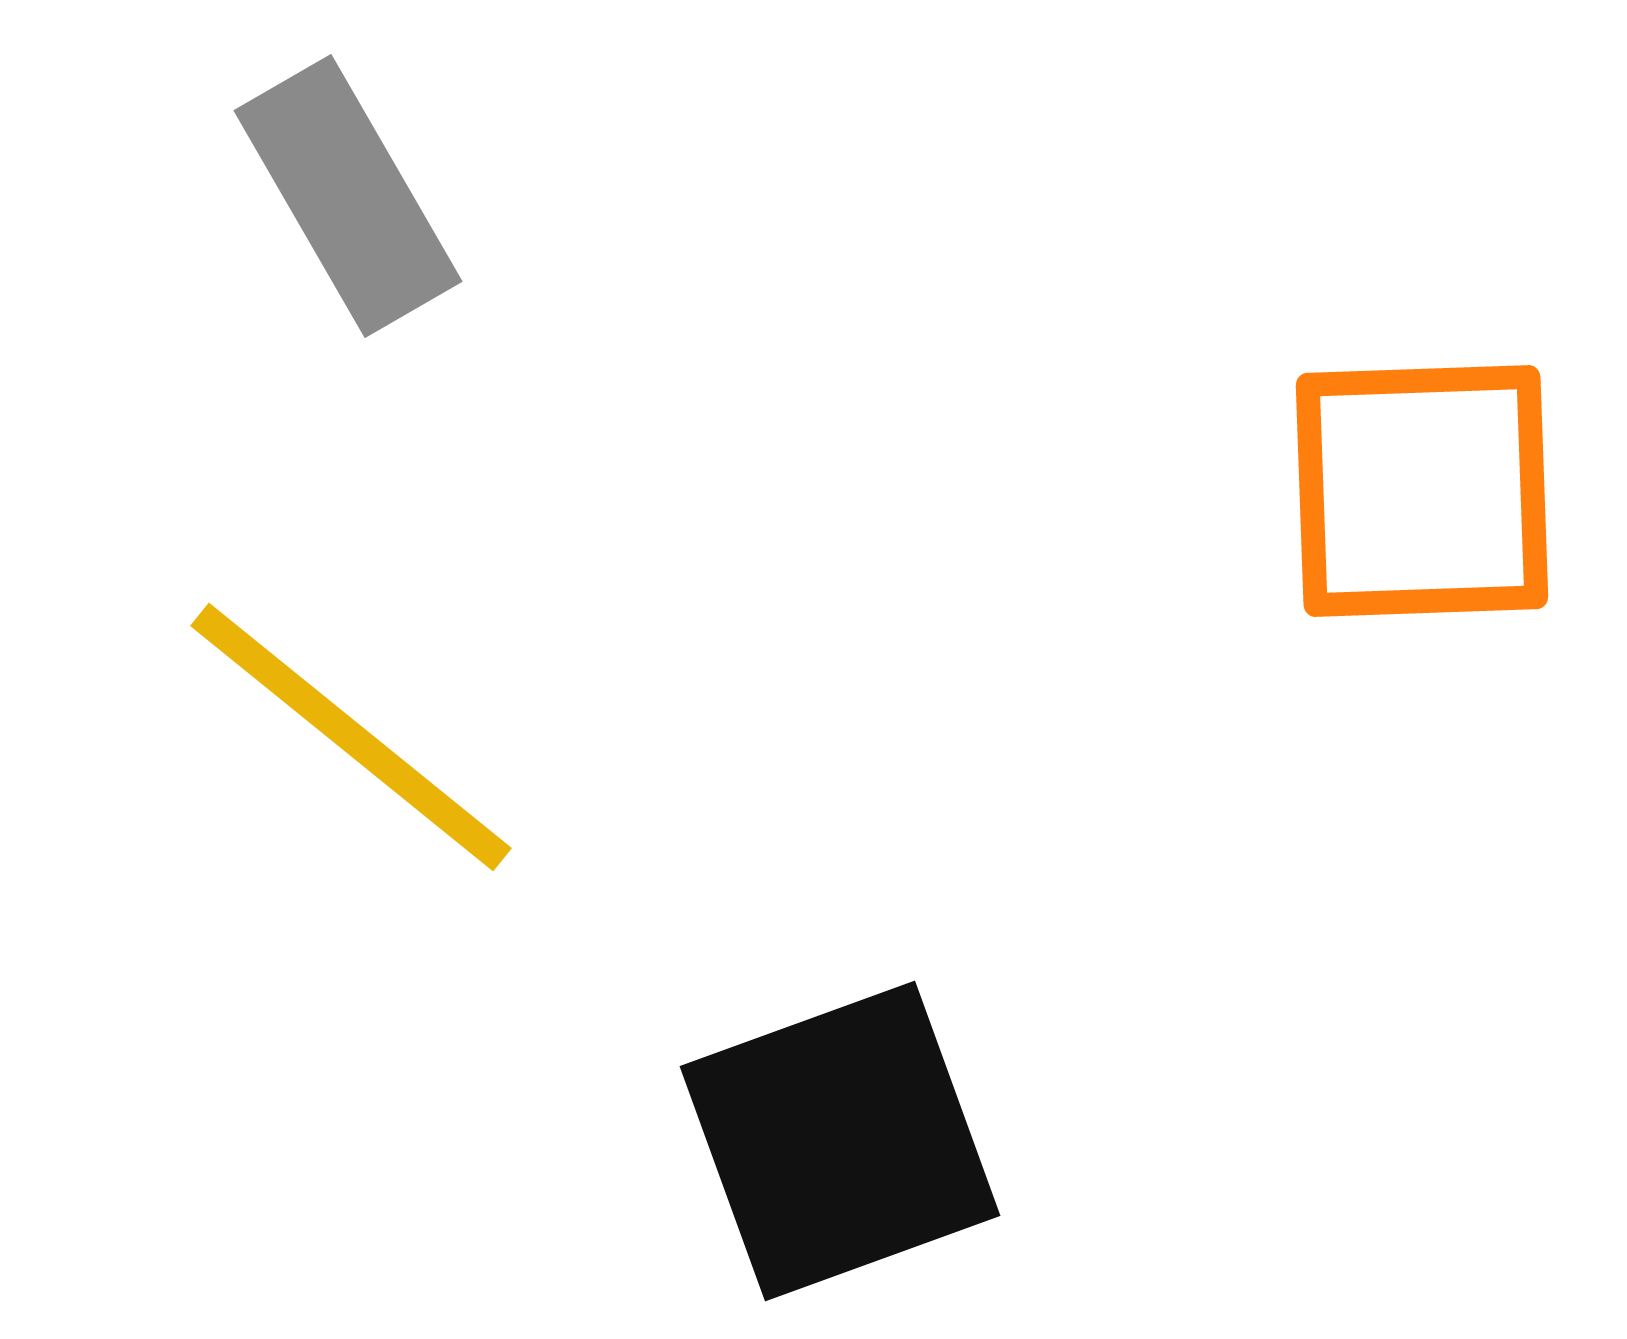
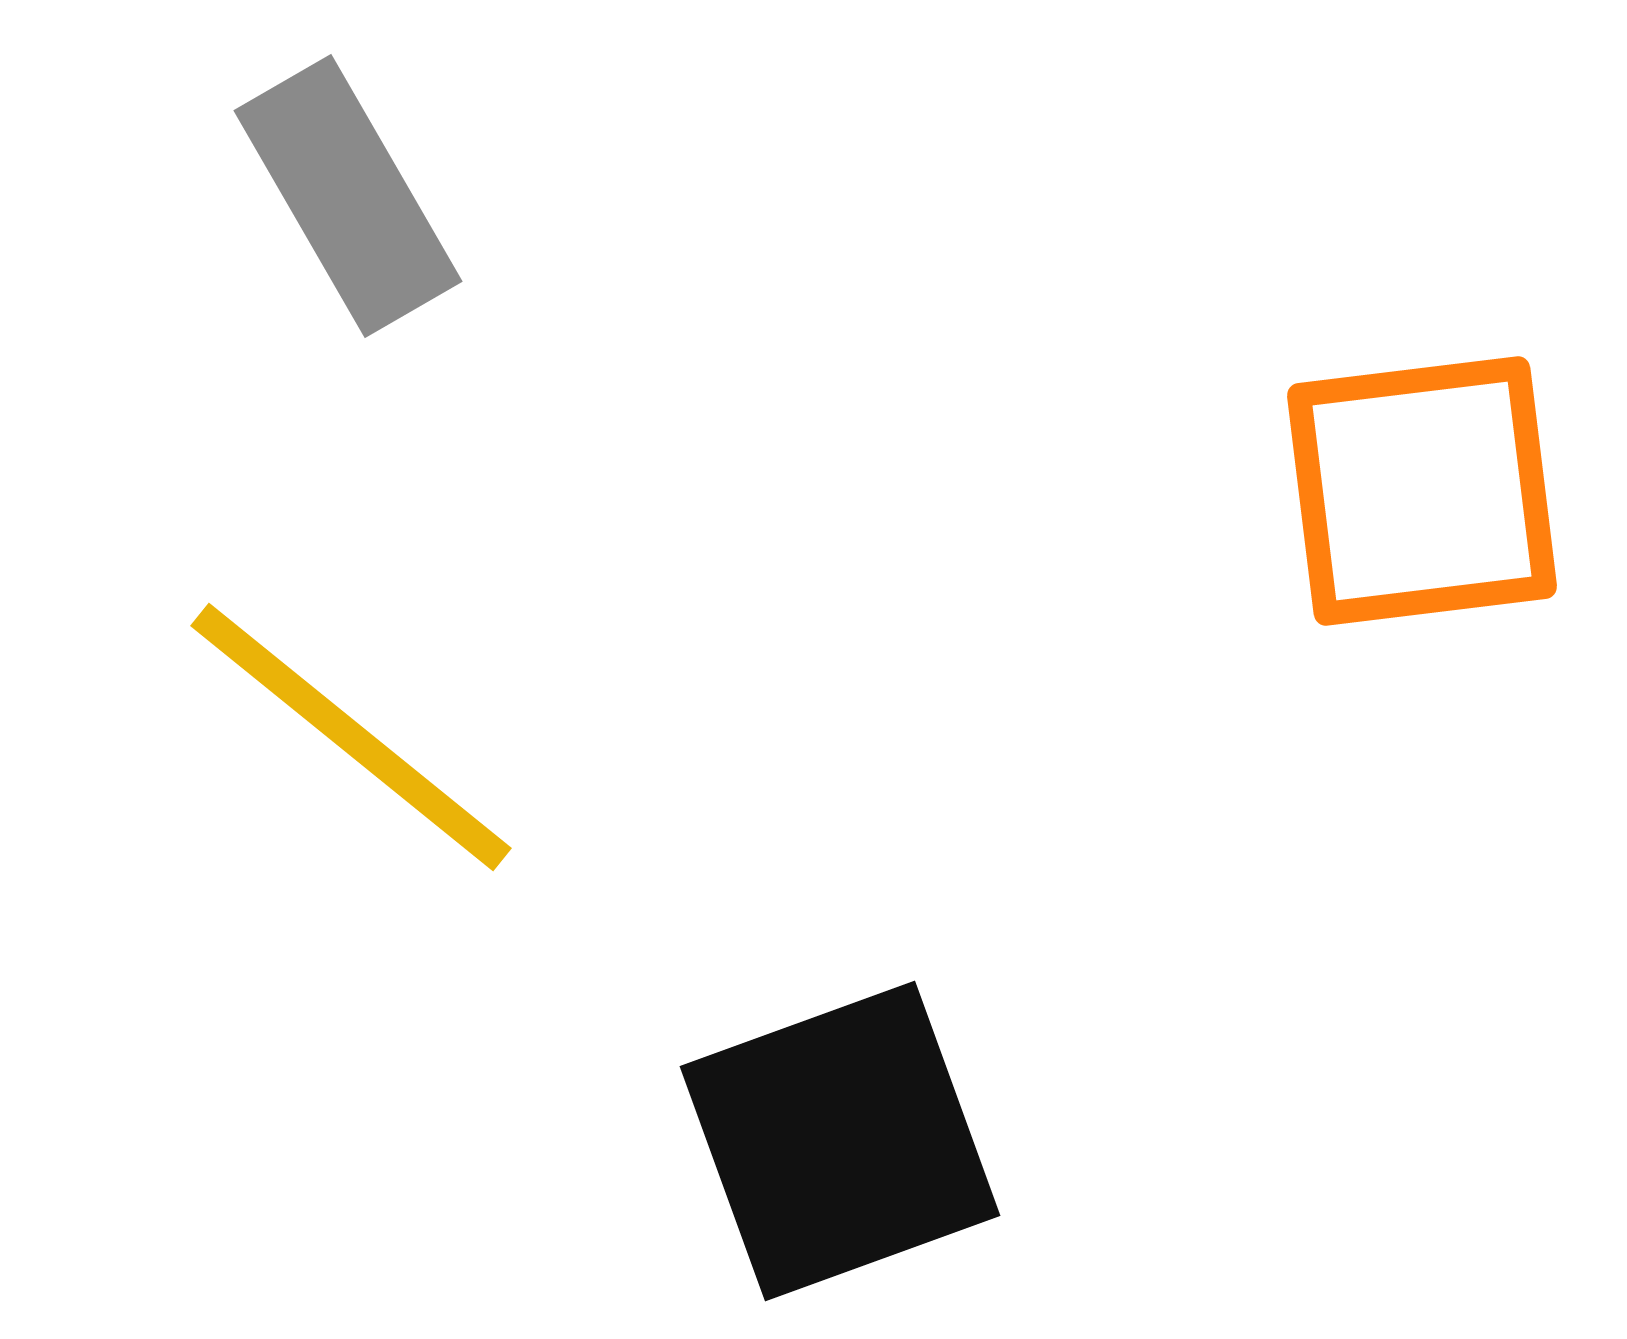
orange square: rotated 5 degrees counterclockwise
